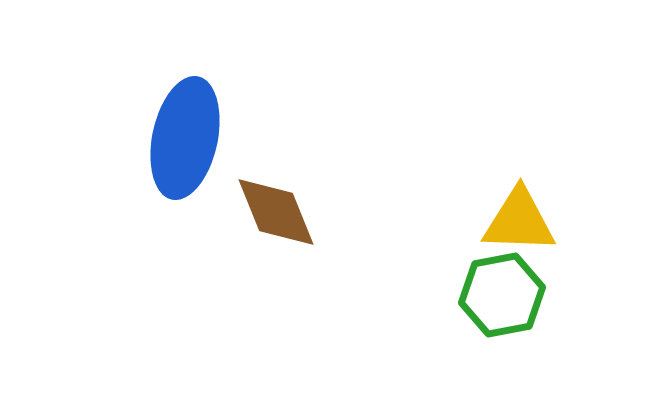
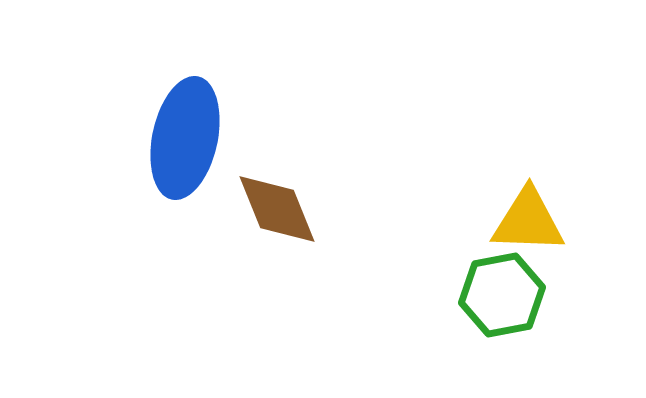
brown diamond: moved 1 px right, 3 px up
yellow triangle: moved 9 px right
